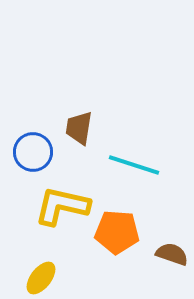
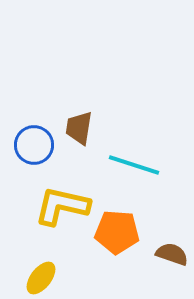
blue circle: moved 1 px right, 7 px up
